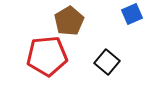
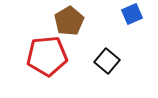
black square: moved 1 px up
